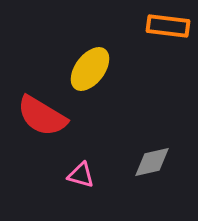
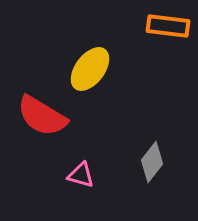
gray diamond: rotated 39 degrees counterclockwise
